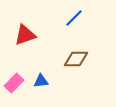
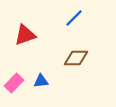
brown diamond: moved 1 px up
